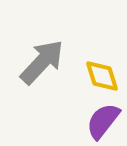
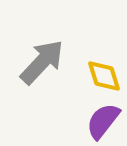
yellow diamond: moved 2 px right
